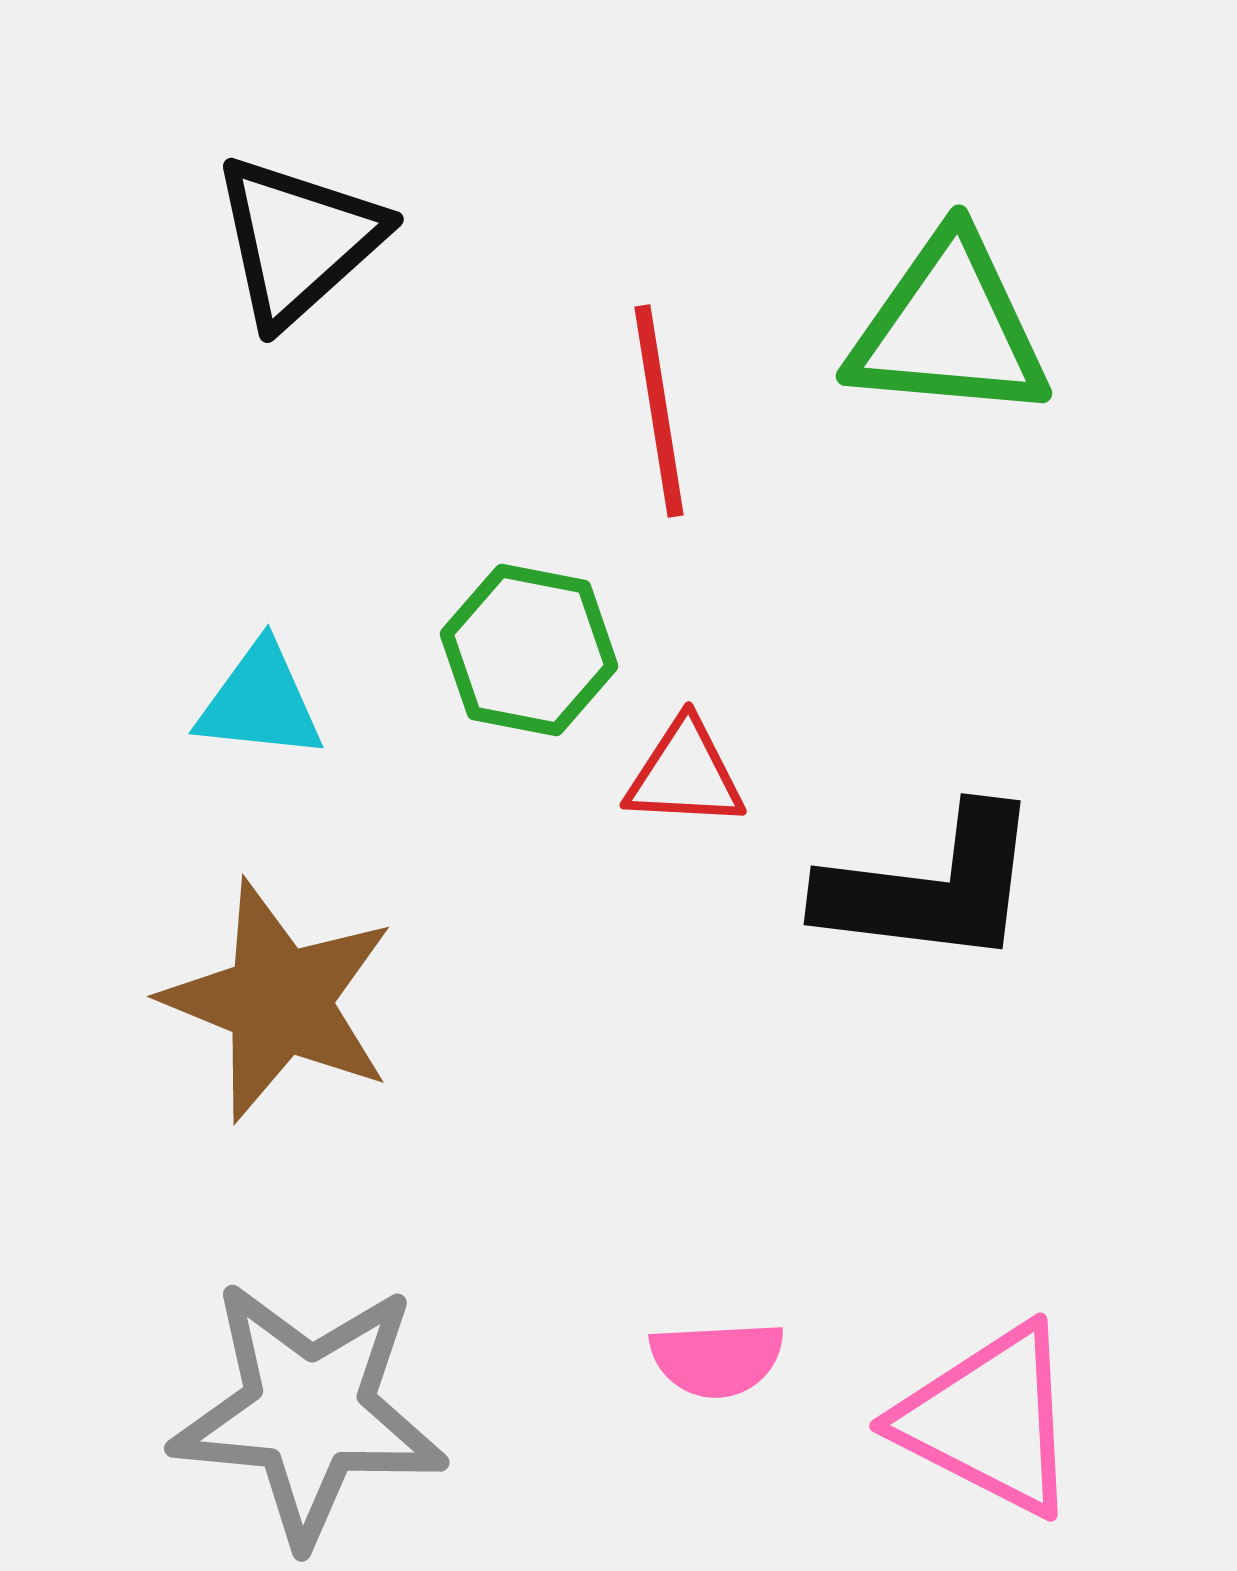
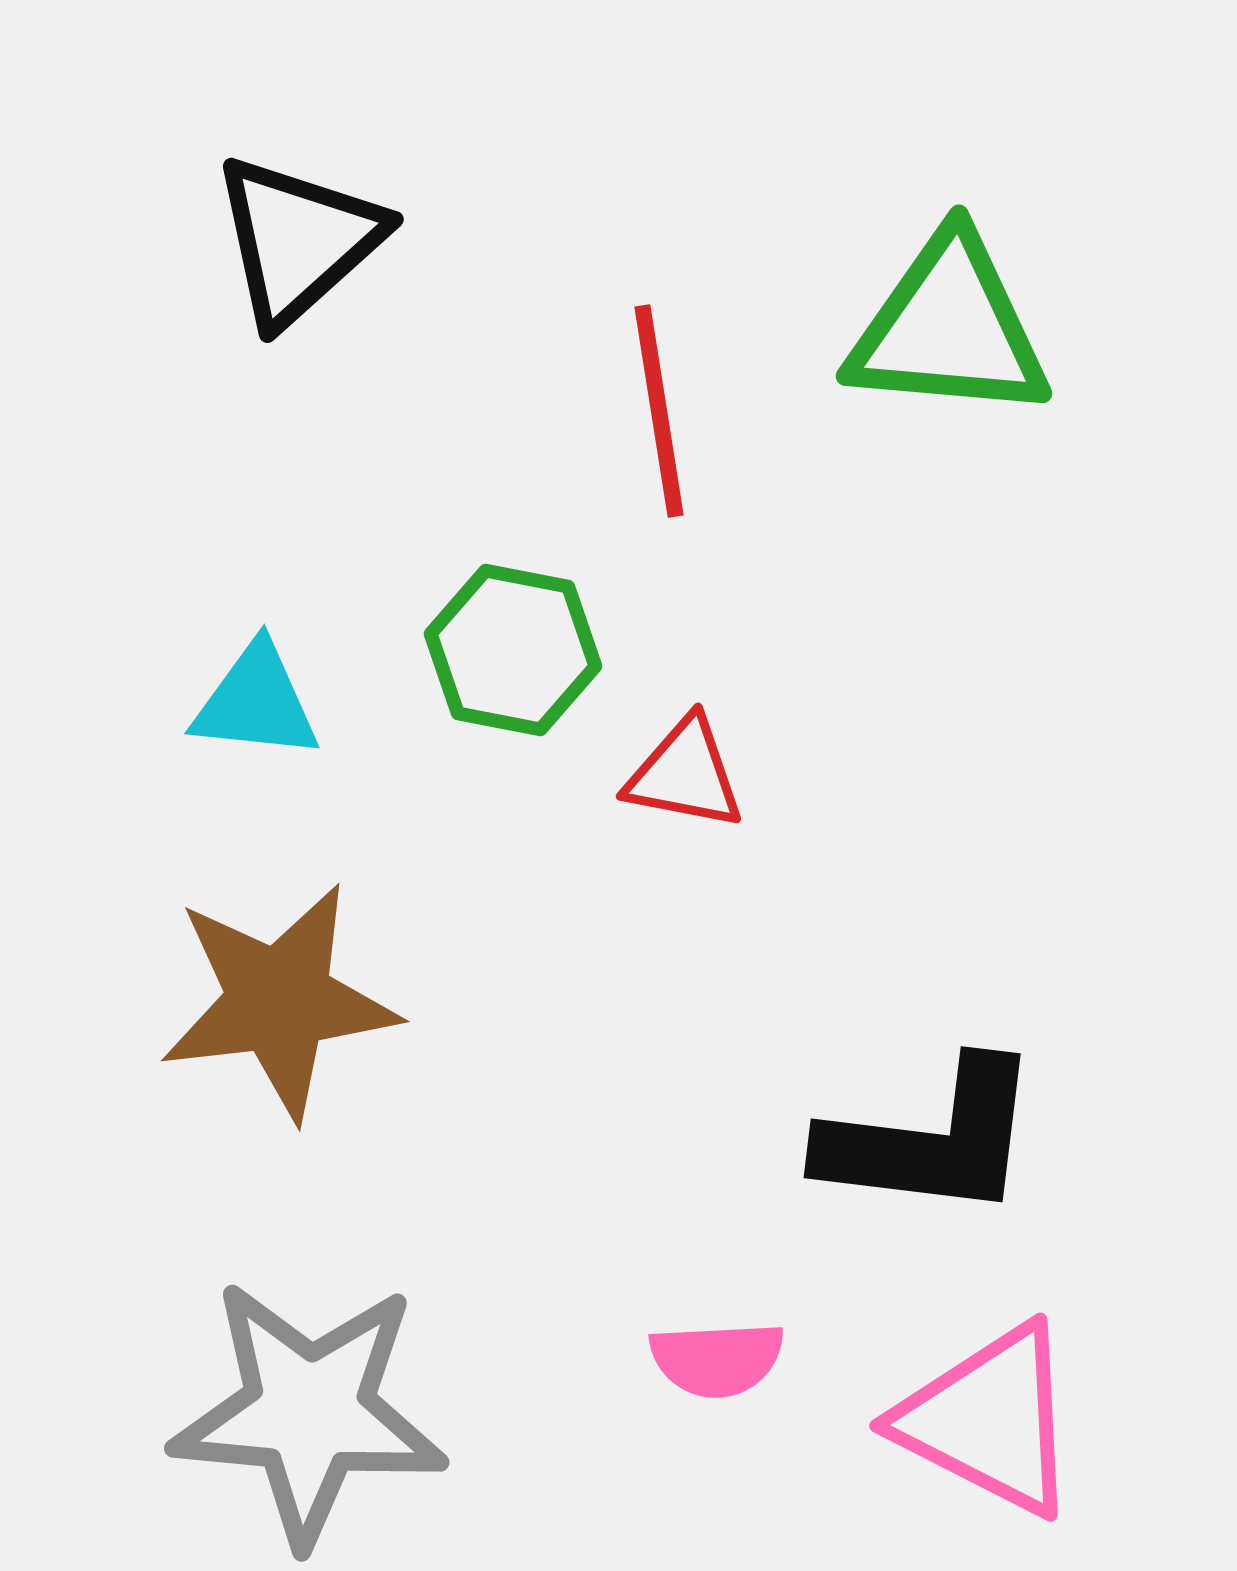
green hexagon: moved 16 px left
cyan triangle: moved 4 px left
red triangle: rotated 8 degrees clockwise
black L-shape: moved 253 px down
brown star: rotated 29 degrees counterclockwise
